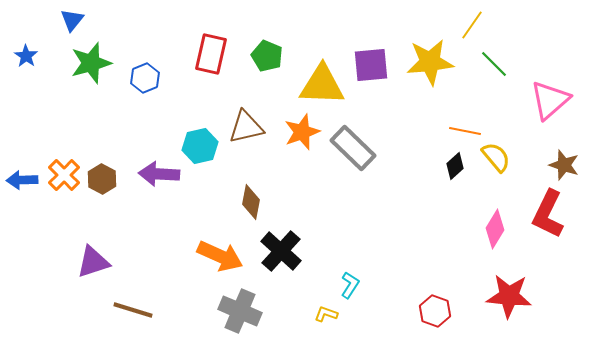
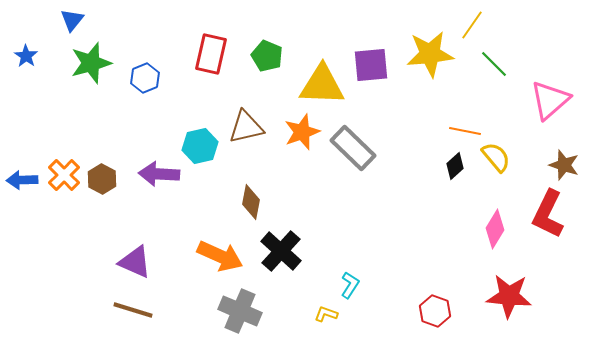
yellow star: moved 8 px up
purple triangle: moved 42 px right; rotated 42 degrees clockwise
